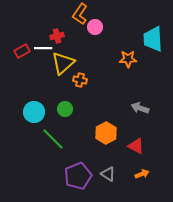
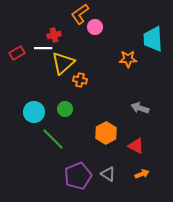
orange L-shape: rotated 20 degrees clockwise
red cross: moved 3 px left, 1 px up
red rectangle: moved 5 px left, 2 px down
